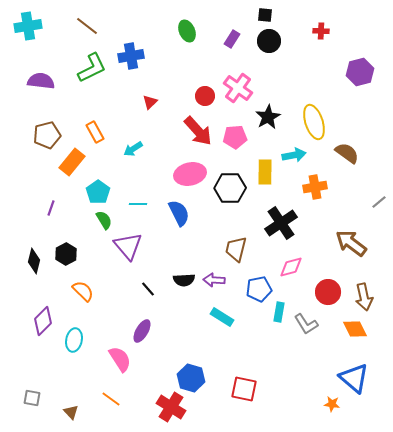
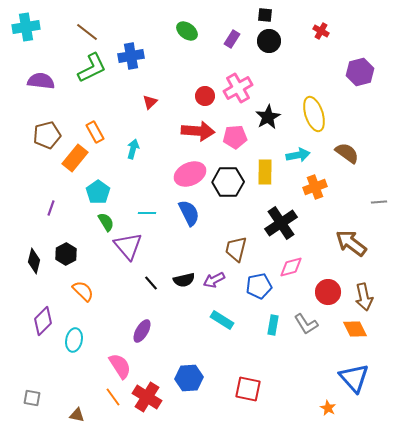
cyan cross at (28, 26): moved 2 px left, 1 px down
brown line at (87, 26): moved 6 px down
green ellipse at (187, 31): rotated 30 degrees counterclockwise
red cross at (321, 31): rotated 28 degrees clockwise
pink cross at (238, 88): rotated 24 degrees clockwise
yellow ellipse at (314, 122): moved 8 px up
red arrow at (198, 131): rotated 44 degrees counterclockwise
cyan arrow at (133, 149): rotated 138 degrees clockwise
cyan arrow at (294, 155): moved 4 px right
orange rectangle at (72, 162): moved 3 px right, 4 px up
pink ellipse at (190, 174): rotated 12 degrees counterclockwise
orange cross at (315, 187): rotated 10 degrees counterclockwise
black hexagon at (230, 188): moved 2 px left, 6 px up
gray line at (379, 202): rotated 35 degrees clockwise
cyan line at (138, 204): moved 9 px right, 9 px down
blue semicircle at (179, 213): moved 10 px right
green semicircle at (104, 220): moved 2 px right, 2 px down
black semicircle at (184, 280): rotated 10 degrees counterclockwise
purple arrow at (214, 280): rotated 30 degrees counterclockwise
black line at (148, 289): moved 3 px right, 6 px up
blue pentagon at (259, 289): moved 3 px up
cyan rectangle at (279, 312): moved 6 px left, 13 px down
cyan rectangle at (222, 317): moved 3 px down
pink semicircle at (120, 359): moved 7 px down
blue hexagon at (191, 378): moved 2 px left; rotated 20 degrees counterclockwise
blue triangle at (354, 378): rotated 8 degrees clockwise
red square at (244, 389): moved 4 px right
orange line at (111, 399): moved 2 px right, 2 px up; rotated 18 degrees clockwise
orange star at (332, 404): moved 4 px left, 4 px down; rotated 21 degrees clockwise
red cross at (171, 407): moved 24 px left, 10 px up
brown triangle at (71, 412): moved 6 px right, 3 px down; rotated 35 degrees counterclockwise
